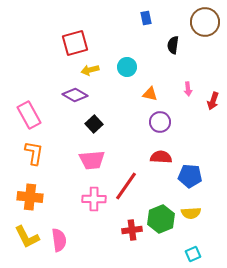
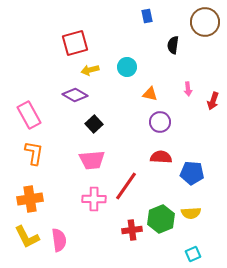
blue rectangle: moved 1 px right, 2 px up
blue pentagon: moved 2 px right, 3 px up
orange cross: moved 2 px down; rotated 15 degrees counterclockwise
